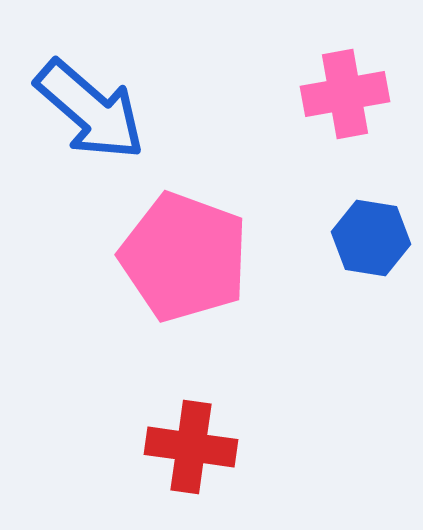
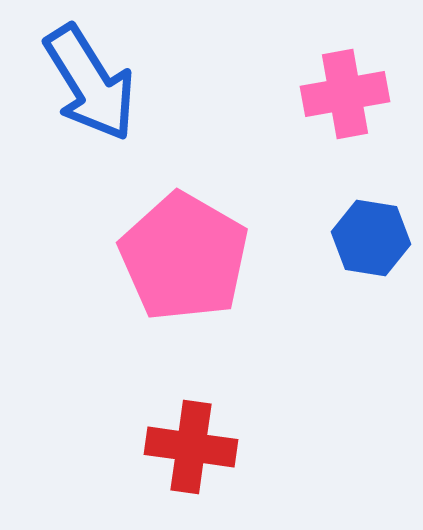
blue arrow: moved 27 px up; rotated 17 degrees clockwise
pink pentagon: rotated 10 degrees clockwise
